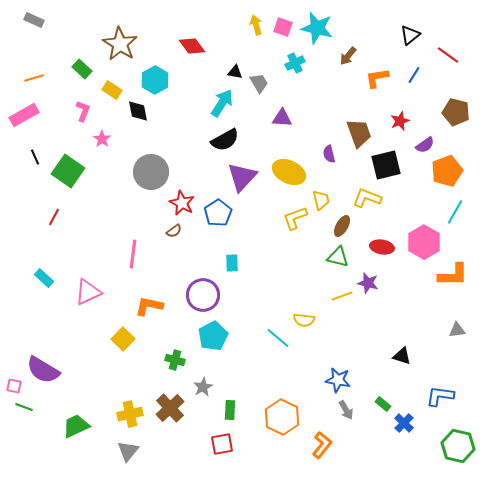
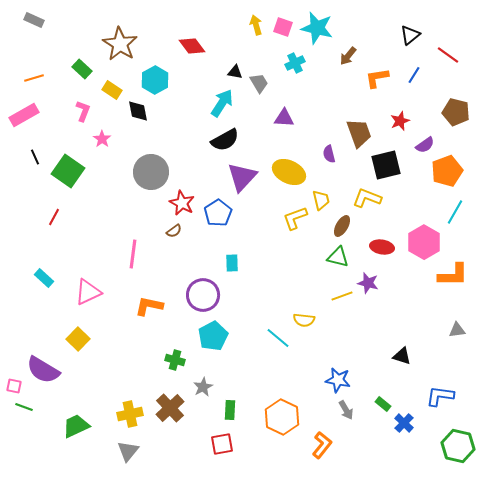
purple triangle at (282, 118): moved 2 px right
yellow square at (123, 339): moved 45 px left
